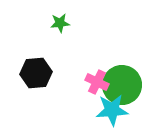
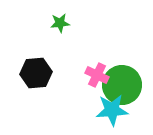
pink cross: moved 7 px up
